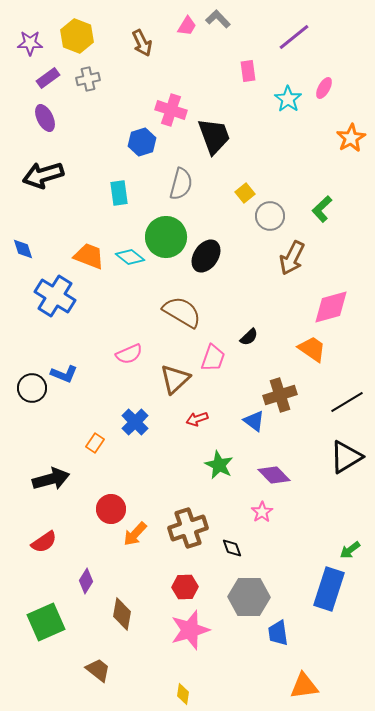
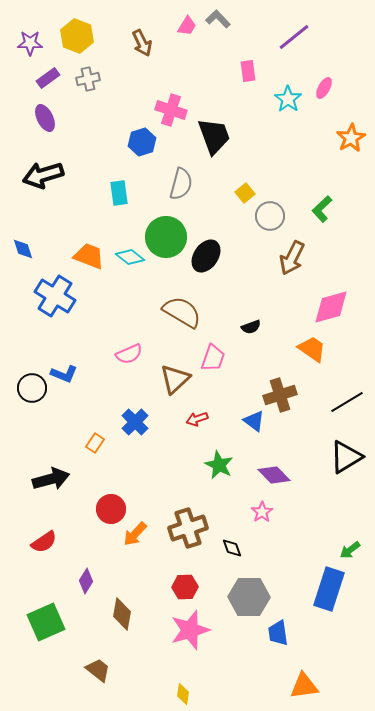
black semicircle at (249, 337): moved 2 px right, 10 px up; rotated 24 degrees clockwise
